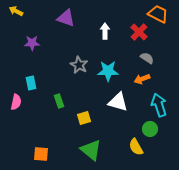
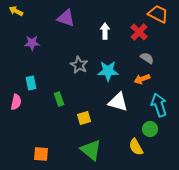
green rectangle: moved 2 px up
